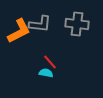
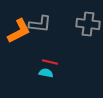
gray cross: moved 11 px right
red line: rotated 35 degrees counterclockwise
